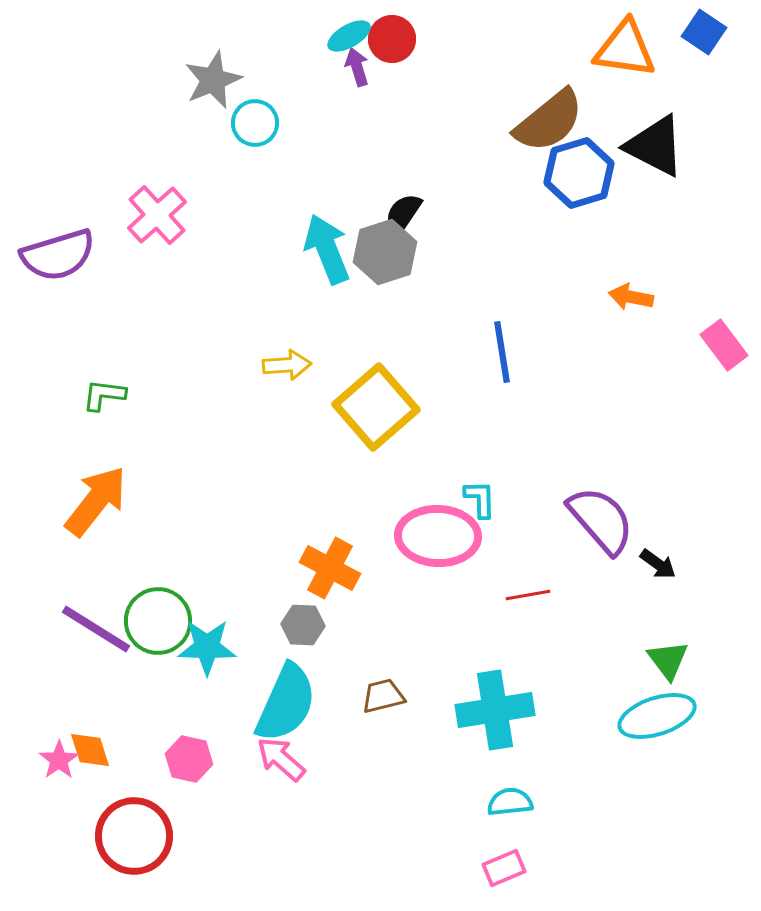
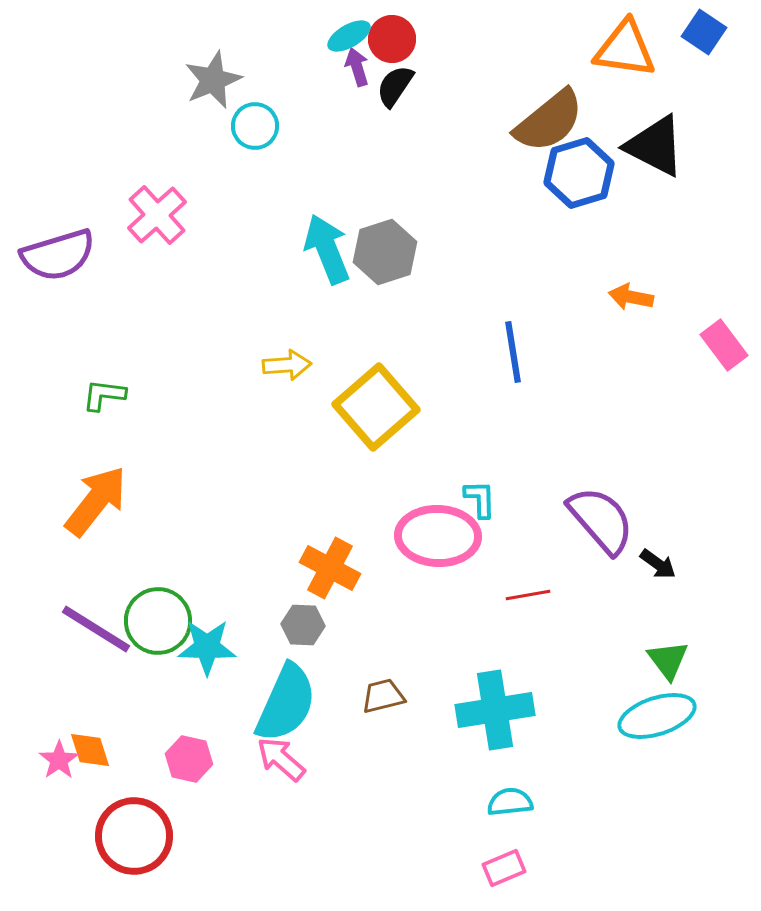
cyan circle at (255, 123): moved 3 px down
black semicircle at (403, 214): moved 8 px left, 128 px up
blue line at (502, 352): moved 11 px right
